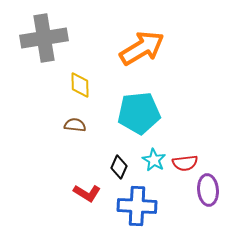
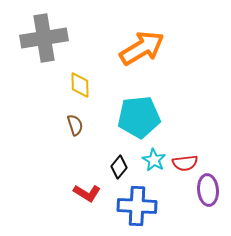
cyan pentagon: moved 4 px down
brown semicircle: rotated 65 degrees clockwise
black diamond: rotated 15 degrees clockwise
